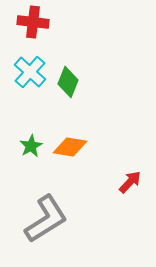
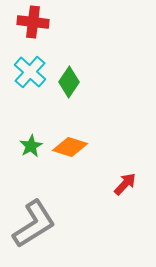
green diamond: moved 1 px right; rotated 12 degrees clockwise
orange diamond: rotated 8 degrees clockwise
red arrow: moved 5 px left, 2 px down
gray L-shape: moved 12 px left, 5 px down
